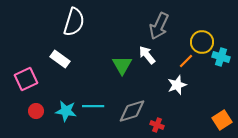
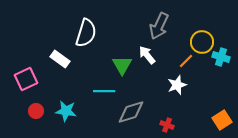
white semicircle: moved 12 px right, 11 px down
cyan line: moved 11 px right, 15 px up
gray diamond: moved 1 px left, 1 px down
red cross: moved 10 px right
